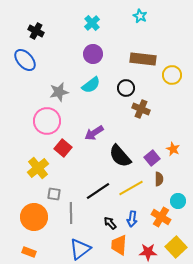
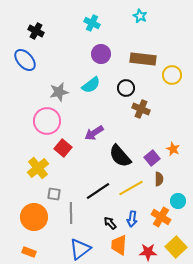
cyan cross: rotated 21 degrees counterclockwise
purple circle: moved 8 px right
